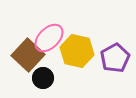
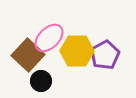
yellow hexagon: rotated 12 degrees counterclockwise
purple pentagon: moved 10 px left, 3 px up
black circle: moved 2 px left, 3 px down
